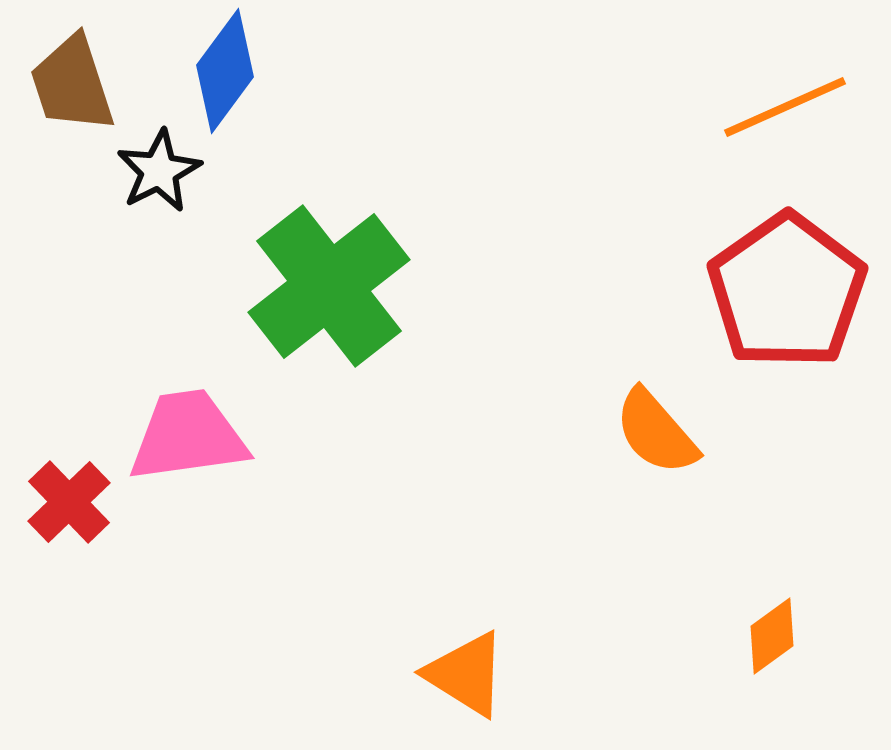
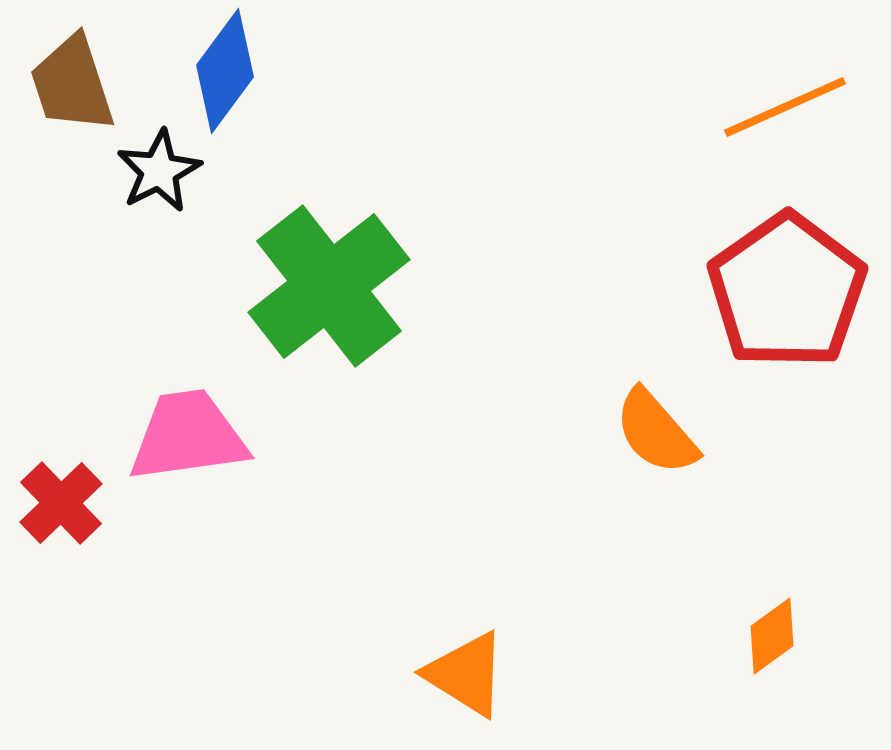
red cross: moved 8 px left, 1 px down
